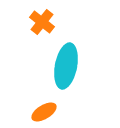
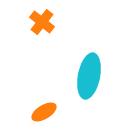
cyan ellipse: moved 23 px right, 10 px down
